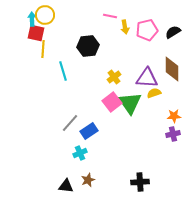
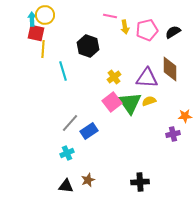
black hexagon: rotated 25 degrees clockwise
brown diamond: moved 2 px left
yellow semicircle: moved 5 px left, 8 px down
orange star: moved 11 px right
cyan cross: moved 13 px left
